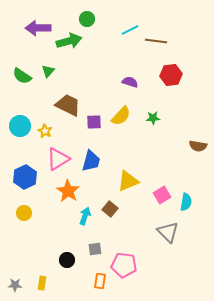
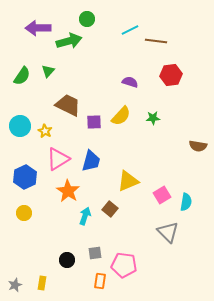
green semicircle: rotated 90 degrees counterclockwise
gray square: moved 4 px down
gray star: rotated 24 degrees counterclockwise
